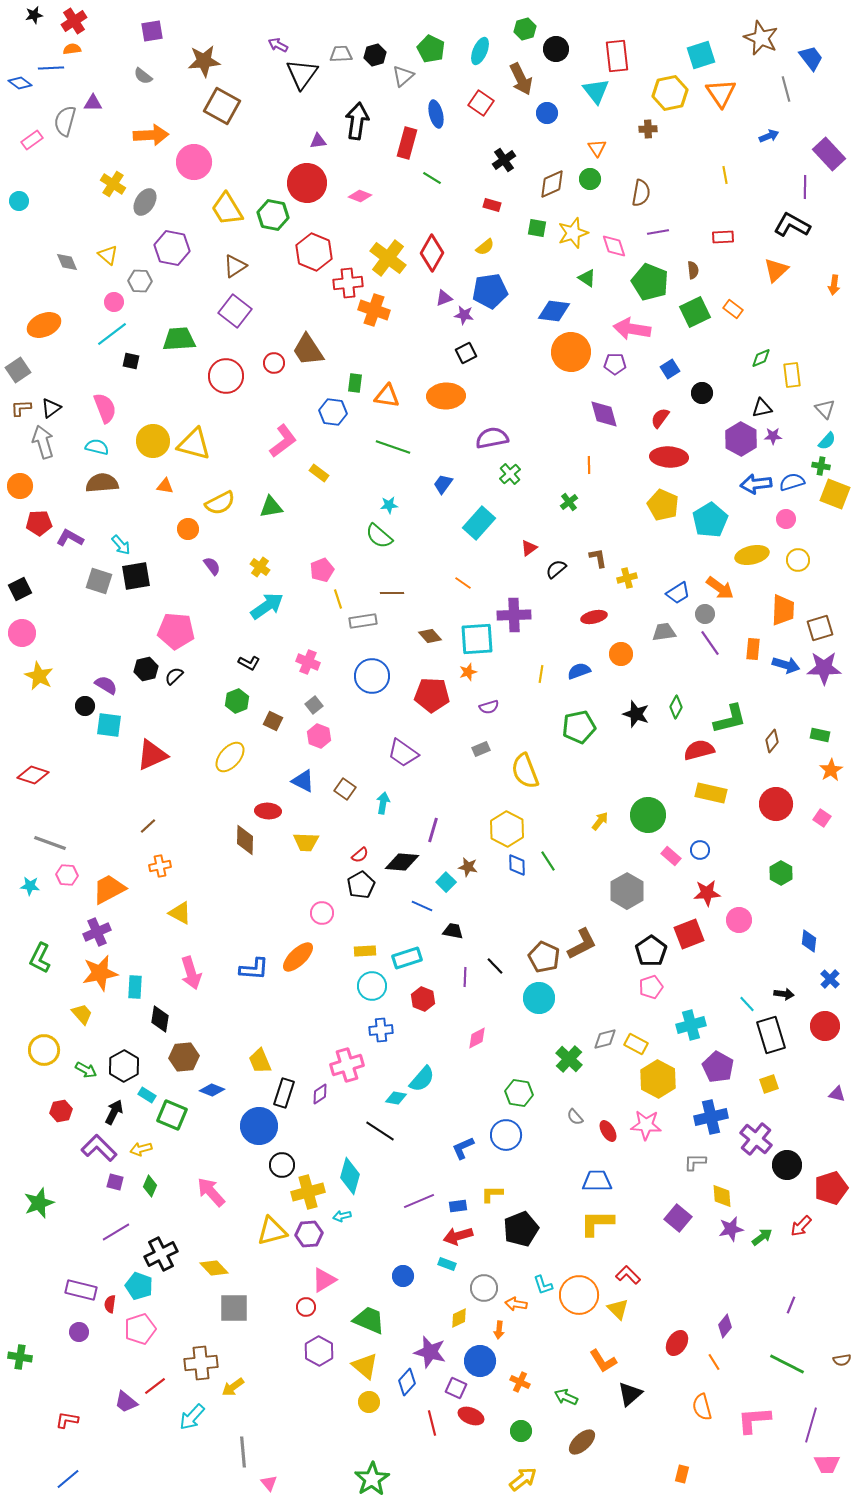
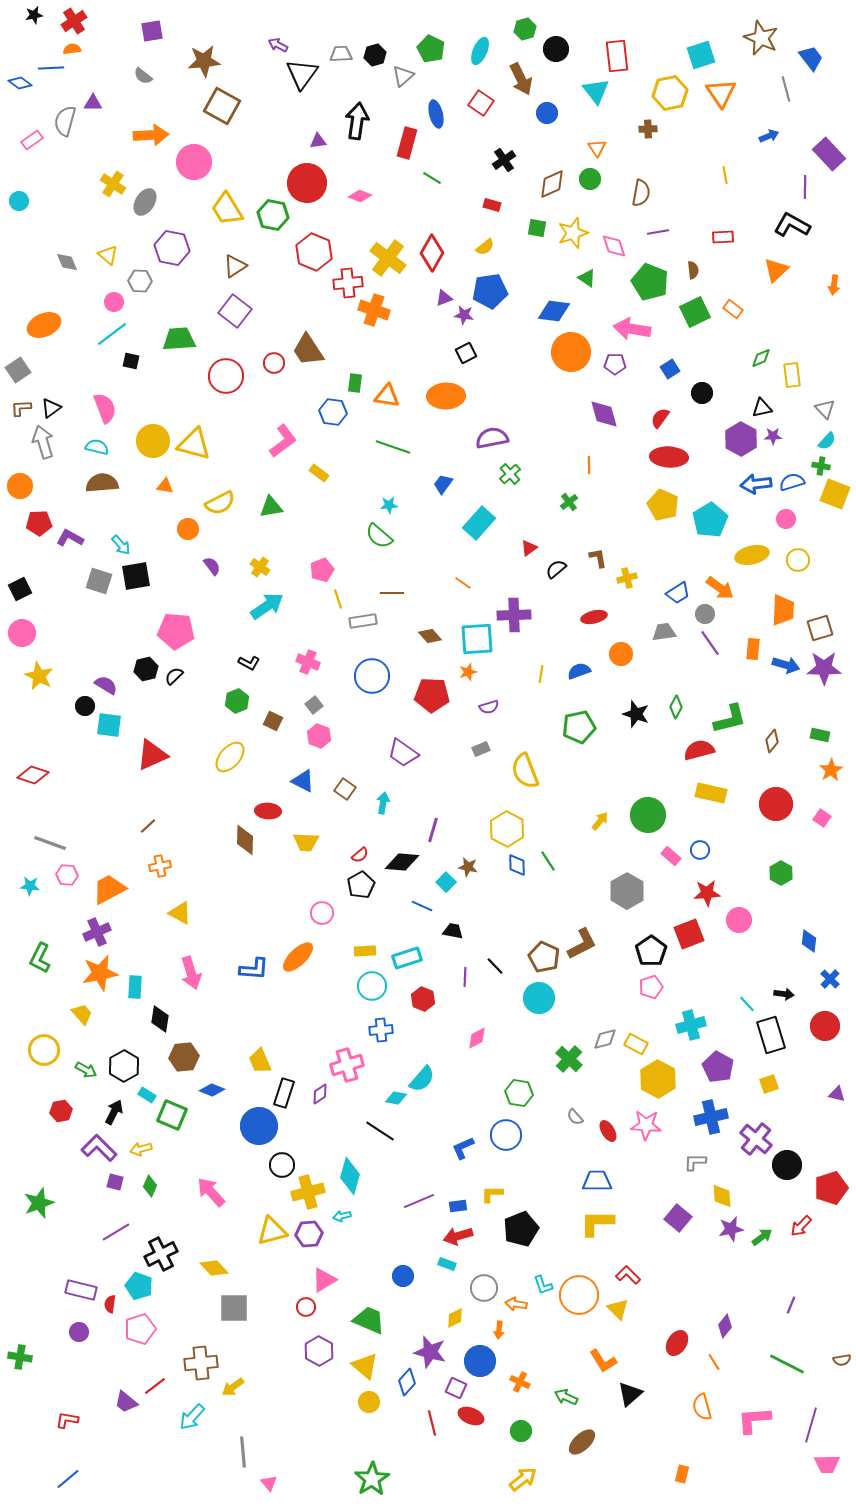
yellow diamond at (459, 1318): moved 4 px left
